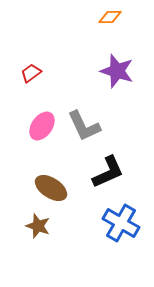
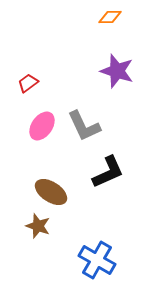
red trapezoid: moved 3 px left, 10 px down
brown ellipse: moved 4 px down
blue cross: moved 24 px left, 37 px down
